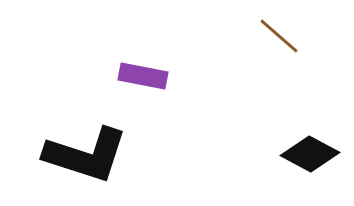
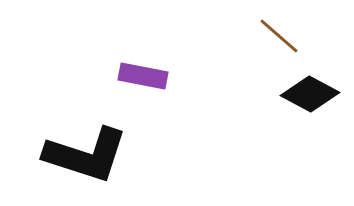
black diamond: moved 60 px up
